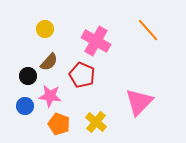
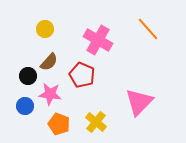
orange line: moved 1 px up
pink cross: moved 2 px right, 1 px up
pink star: moved 2 px up
